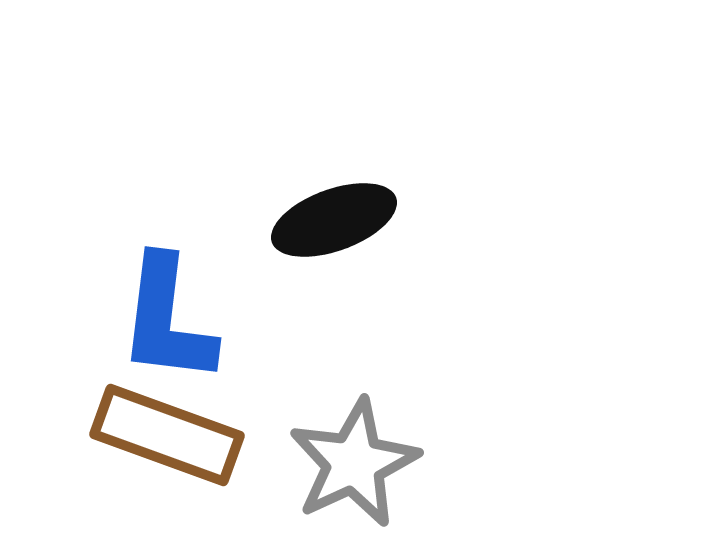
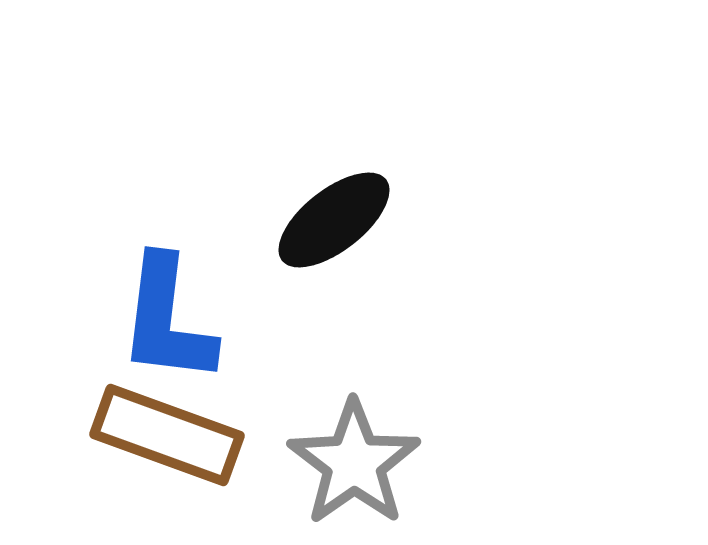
black ellipse: rotated 18 degrees counterclockwise
gray star: rotated 10 degrees counterclockwise
